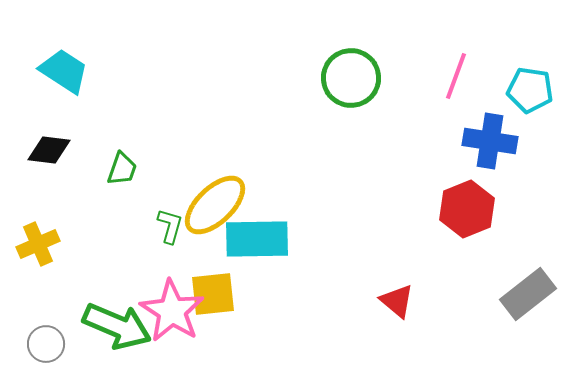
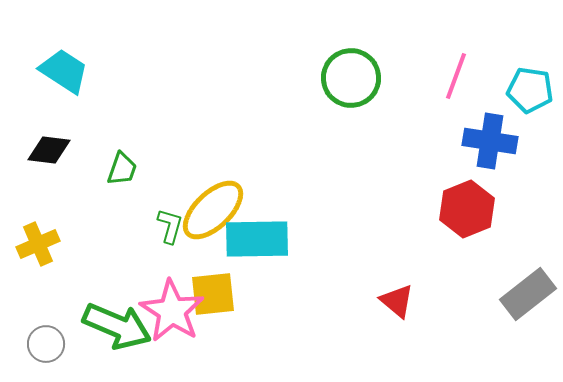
yellow ellipse: moved 2 px left, 5 px down
